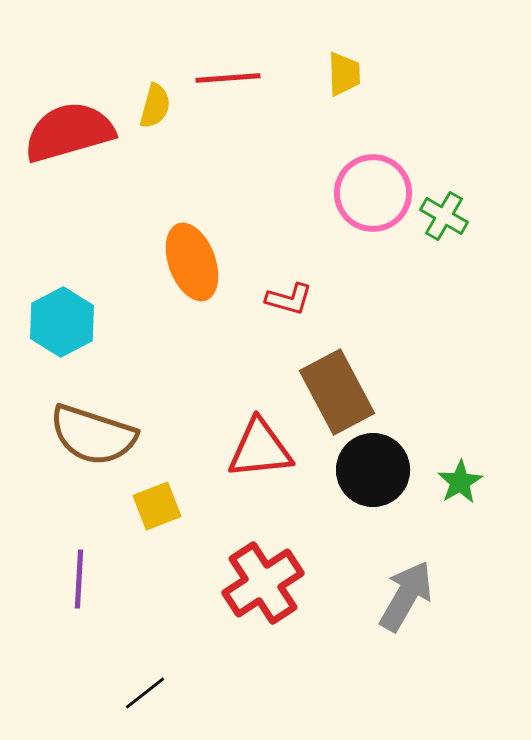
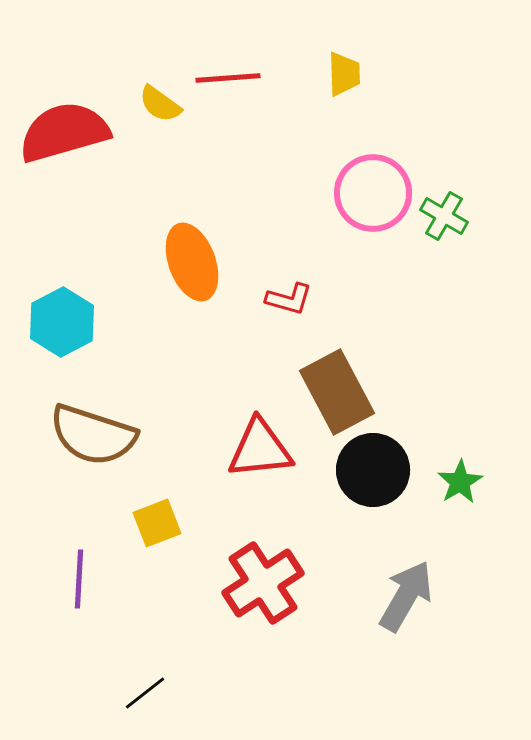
yellow semicircle: moved 5 px right, 2 px up; rotated 111 degrees clockwise
red semicircle: moved 5 px left
yellow square: moved 17 px down
